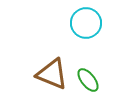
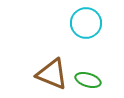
green ellipse: rotated 35 degrees counterclockwise
